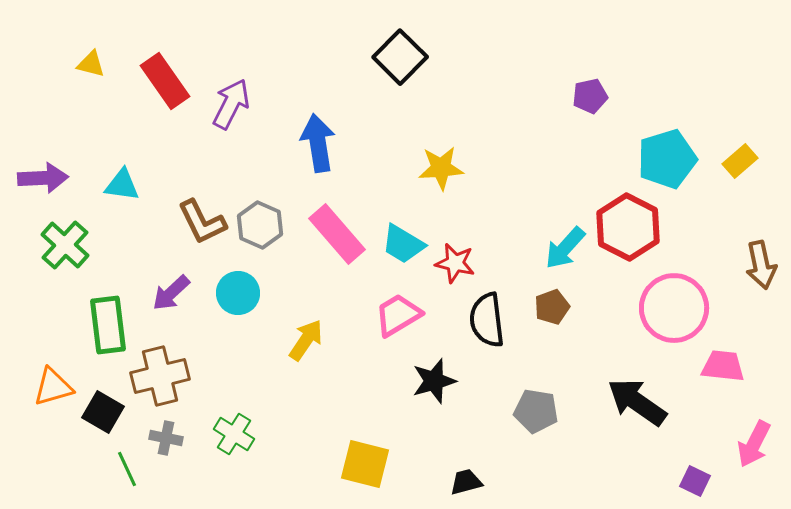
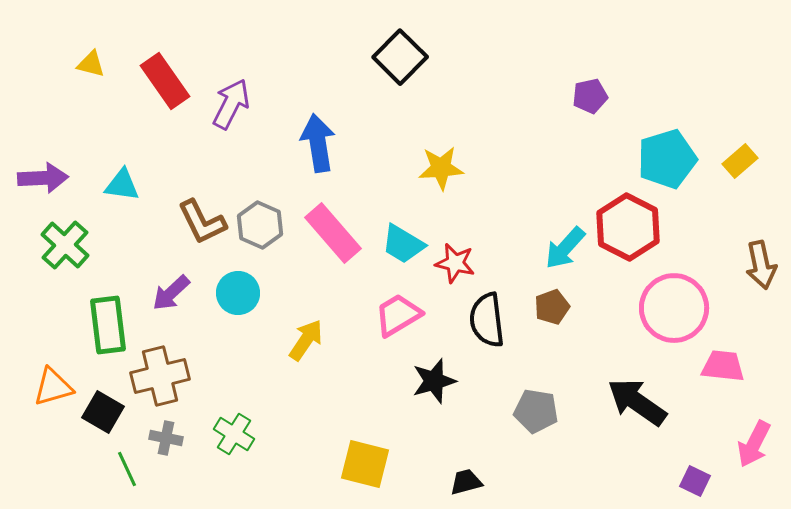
pink rectangle at (337, 234): moved 4 px left, 1 px up
